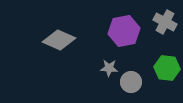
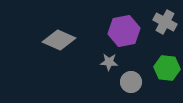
gray star: moved 6 px up
